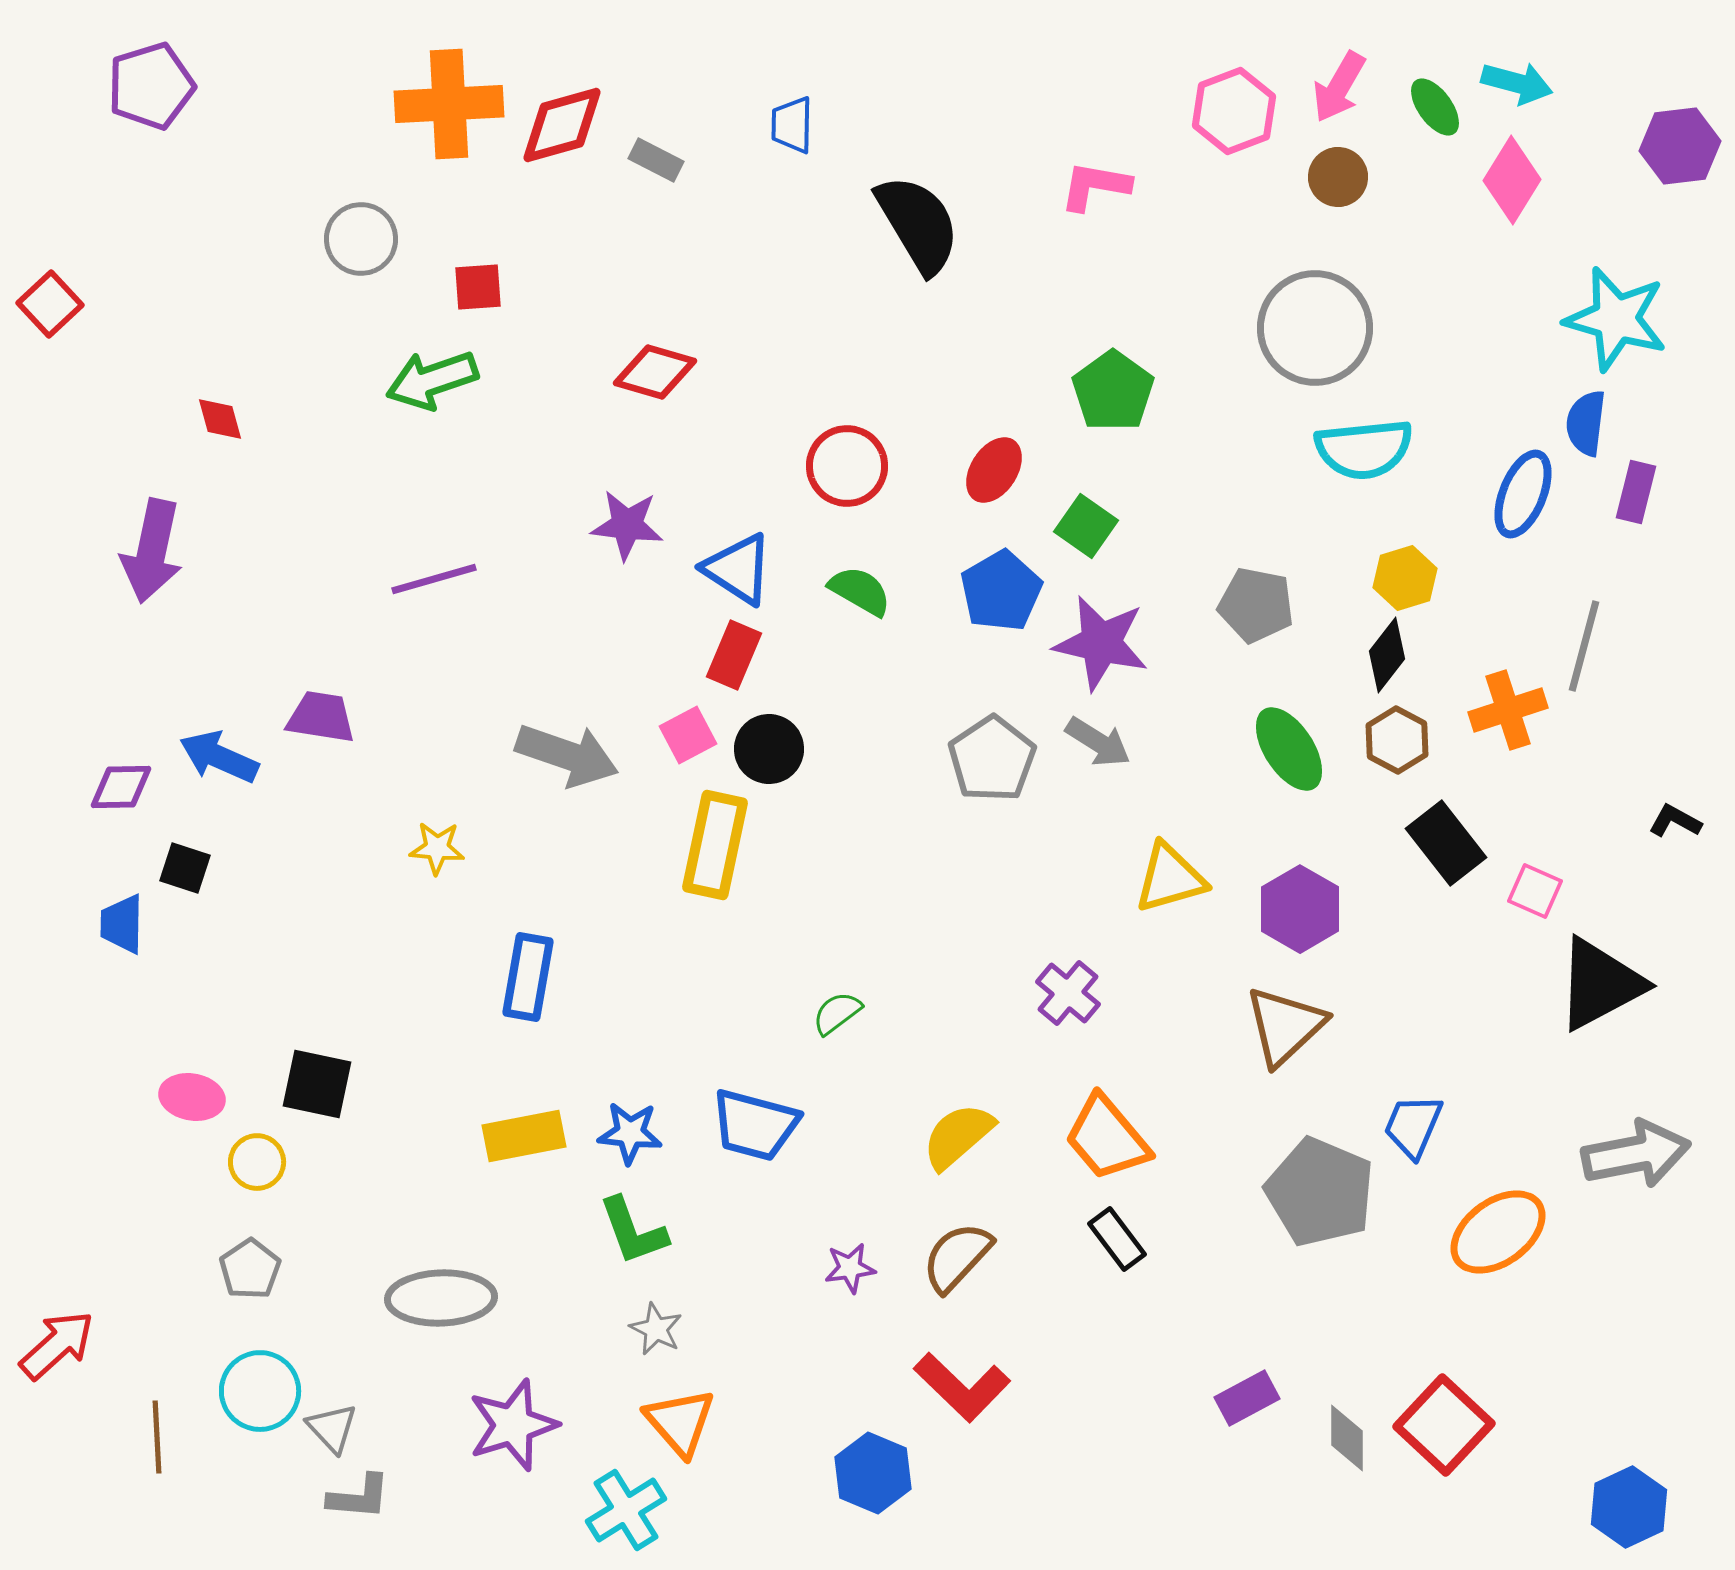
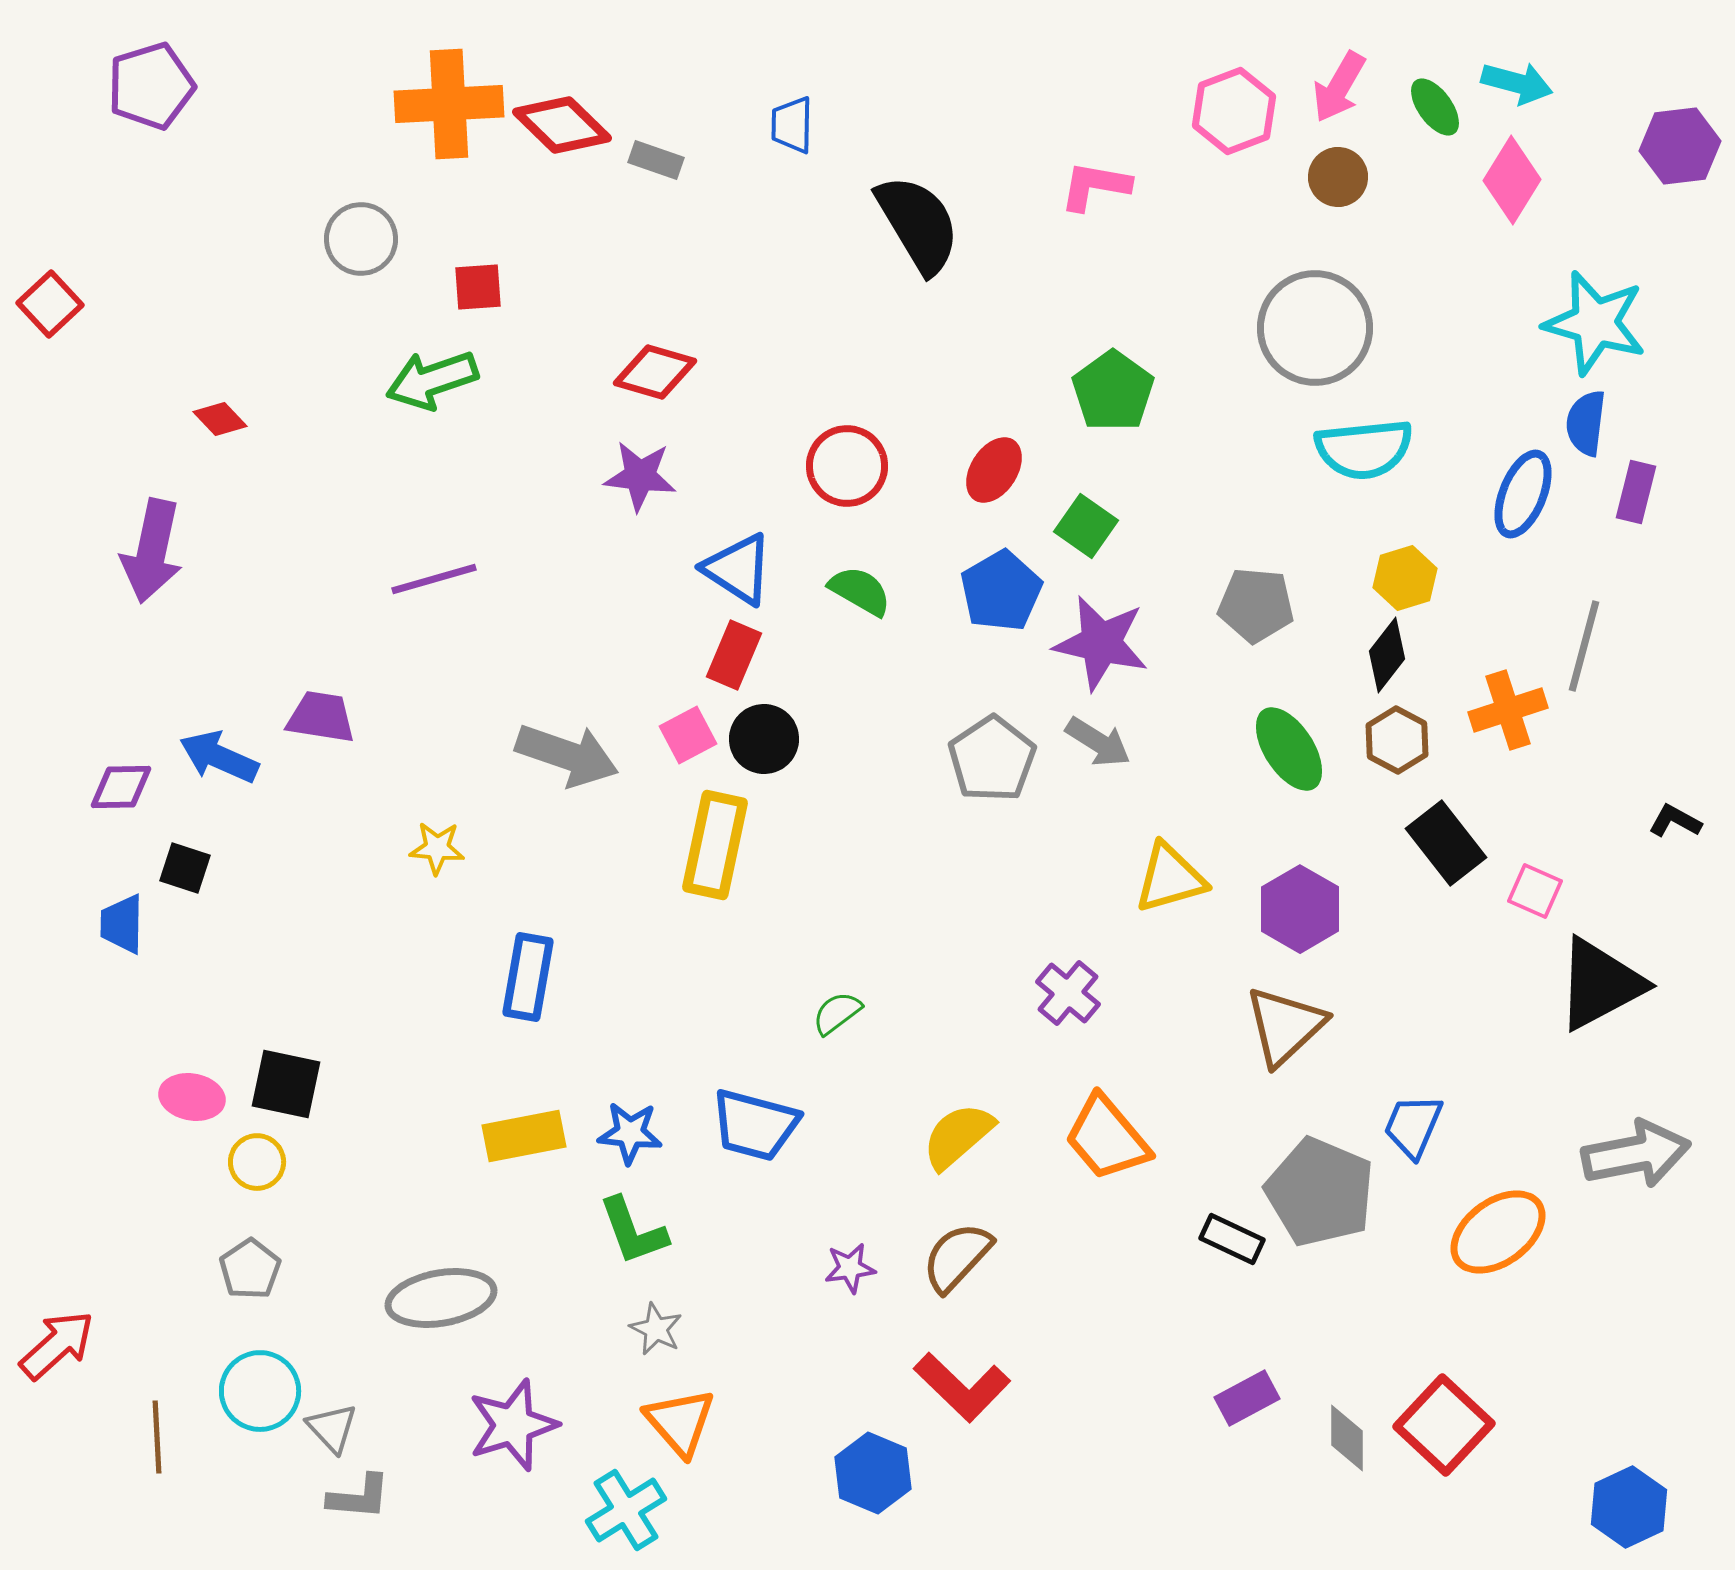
red diamond at (562, 125): rotated 60 degrees clockwise
gray rectangle at (656, 160): rotated 8 degrees counterclockwise
cyan star at (1616, 319): moved 21 px left, 4 px down
red diamond at (220, 419): rotated 28 degrees counterclockwise
purple star at (627, 525): moved 13 px right, 49 px up
gray pentagon at (1256, 605): rotated 6 degrees counterclockwise
black circle at (769, 749): moved 5 px left, 10 px up
black square at (317, 1084): moved 31 px left
black rectangle at (1117, 1239): moved 115 px right; rotated 28 degrees counterclockwise
gray ellipse at (441, 1298): rotated 8 degrees counterclockwise
